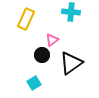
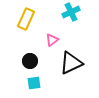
cyan cross: rotated 30 degrees counterclockwise
black circle: moved 12 px left, 6 px down
black triangle: rotated 10 degrees clockwise
cyan square: rotated 24 degrees clockwise
